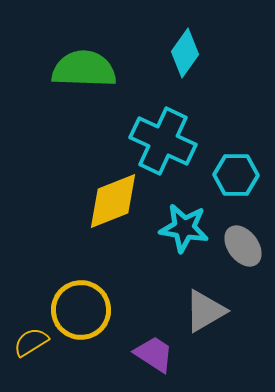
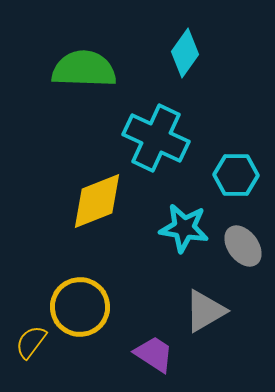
cyan cross: moved 7 px left, 3 px up
yellow diamond: moved 16 px left
yellow circle: moved 1 px left, 3 px up
yellow semicircle: rotated 21 degrees counterclockwise
